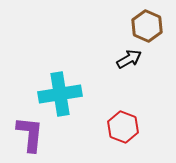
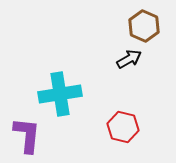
brown hexagon: moved 3 px left
red hexagon: rotated 8 degrees counterclockwise
purple L-shape: moved 3 px left, 1 px down
